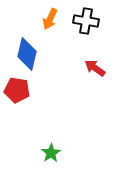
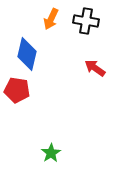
orange arrow: moved 1 px right
